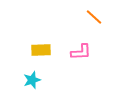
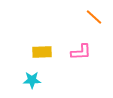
yellow rectangle: moved 1 px right, 2 px down
cyan star: rotated 18 degrees clockwise
